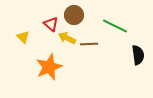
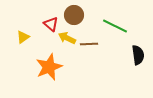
yellow triangle: rotated 40 degrees clockwise
